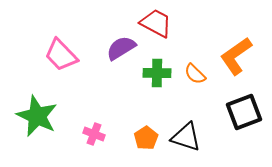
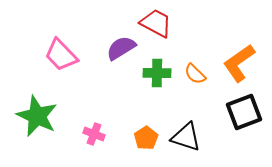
orange L-shape: moved 3 px right, 7 px down
